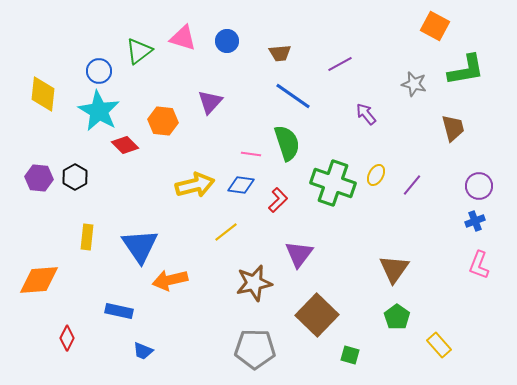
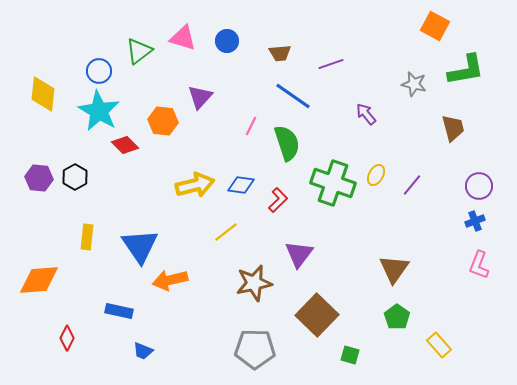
purple line at (340, 64): moved 9 px left; rotated 10 degrees clockwise
purple triangle at (210, 102): moved 10 px left, 5 px up
pink line at (251, 154): moved 28 px up; rotated 72 degrees counterclockwise
